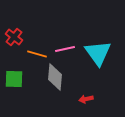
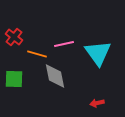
pink line: moved 1 px left, 5 px up
gray diamond: moved 1 px up; rotated 16 degrees counterclockwise
red arrow: moved 11 px right, 4 px down
